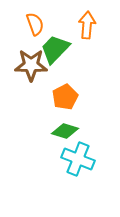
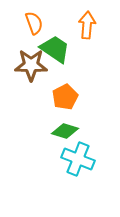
orange semicircle: moved 1 px left, 1 px up
green trapezoid: rotated 80 degrees clockwise
